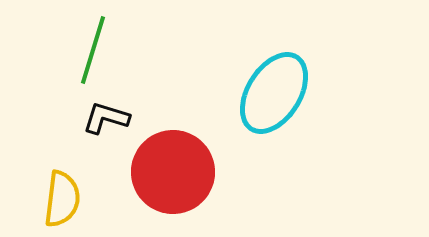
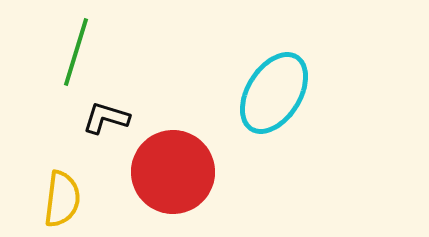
green line: moved 17 px left, 2 px down
